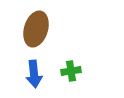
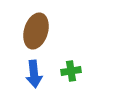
brown ellipse: moved 2 px down
